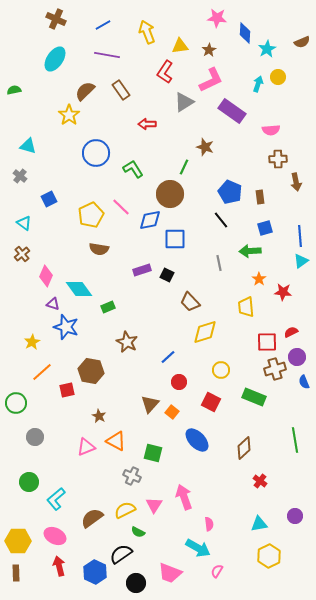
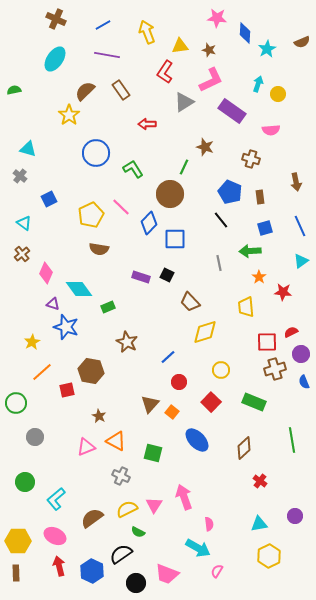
brown star at (209, 50): rotated 24 degrees counterclockwise
yellow circle at (278, 77): moved 17 px down
cyan triangle at (28, 146): moved 3 px down
brown cross at (278, 159): moved 27 px left; rotated 18 degrees clockwise
blue diamond at (150, 220): moved 1 px left, 3 px down; rotated 35 degrees counterclockwise
blue line at (300, 236): moved 10 px up; rotated 20 degrees counterclockwise
purple rectangle at (142, 270): moved 1 px left, 7 px down; rotated 36 degrees clockwise
pink diamond at (46, 276): moved 3 px up
orange star at (259, 279): moved 2 px up
purple circle at (297, 357): moved 4 px right, 3 px up
green rectangle at (254, 397): moved 5 px down
red square at (211, 402): rotated 18 degrees clockwise
green line at (295, 440): moved 3 px left
gray cross at (132, 476): moved 11 px left
green circle at (29, 482): moved 4 px left
yellow semicircle at (125, 510): moved 2 px right, 1 px up
blue hexagon at (95, 572): moved 3 px left, 1 px up
pink trapezoid at (170, 573): moved 3 px left, 1 px down
